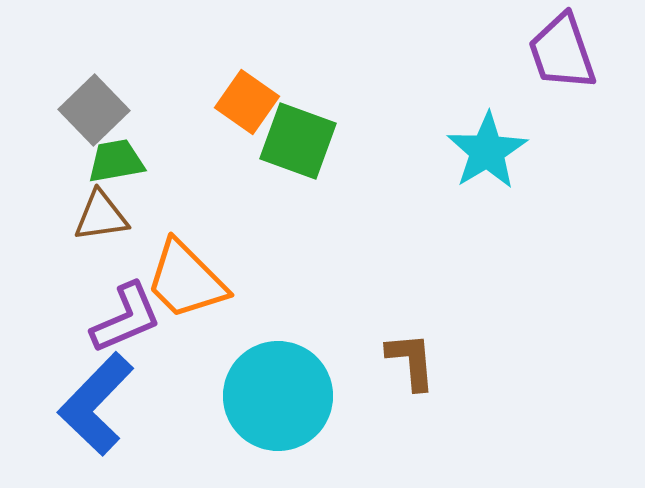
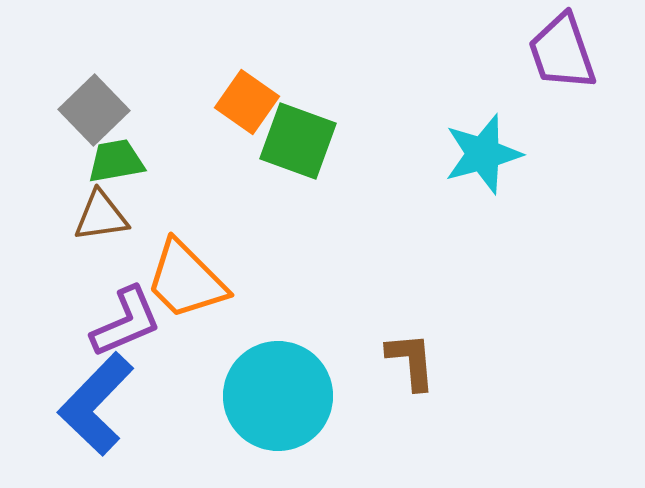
cyan star: moved 4 px left, 3 px down; rotated 16 degrees clockwise
purple L-shape: moved 4 px down
